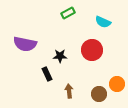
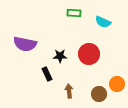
green rectangle: moved 6 px right; rotated 32 degrees clockwise
red circle: moved 3 px left, 4 px down
